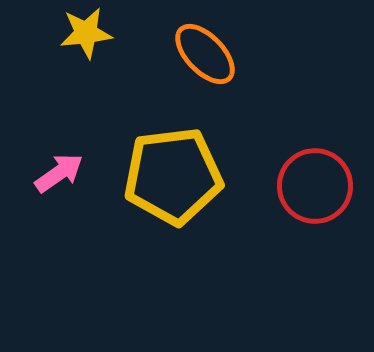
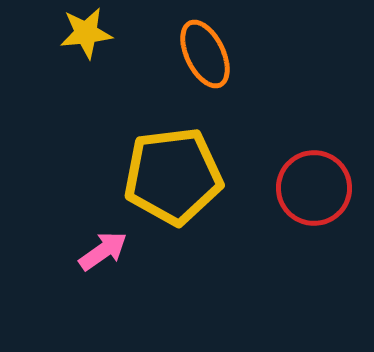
orange ellipse: rotated 18 degrees clockwise
pink arrow: moved 44 px right, 78 px down
red circle: moved 1 px left, 2 px down
